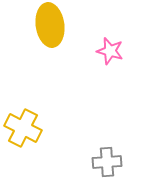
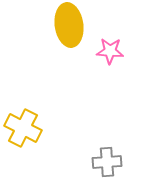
yellow ellipse: moved 19 px right
pink star: rotated 12 degrees counterclockwise
